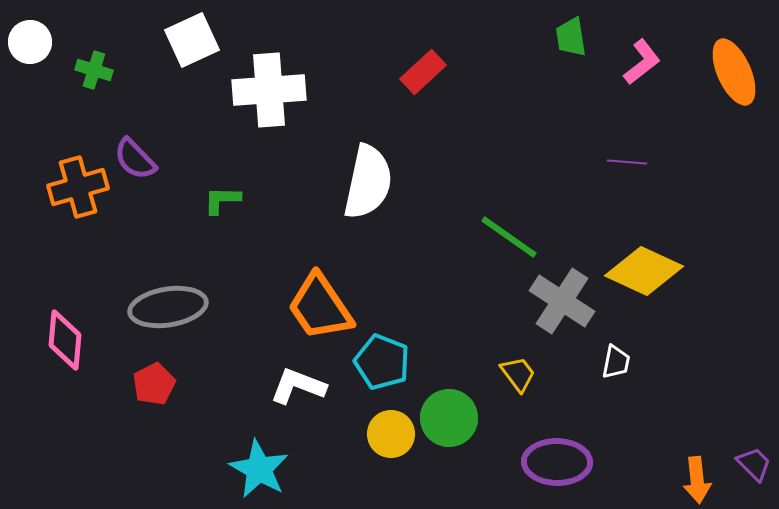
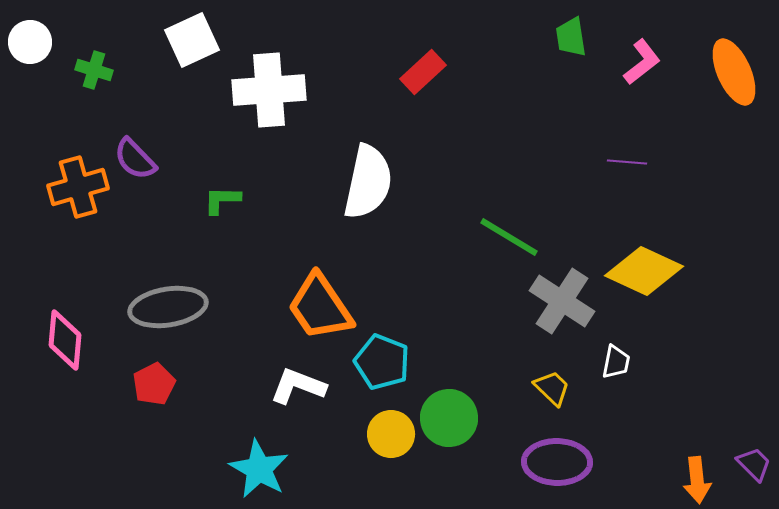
green line: rotated 4 degrees counterclockwise
yellow trapezoid: moved 34 px right, 14 px down; rotated 9 degrees counterclockwise
